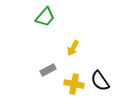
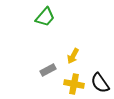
yellow arrow: moved 8 px down
black semicircle: moved 2 px down
